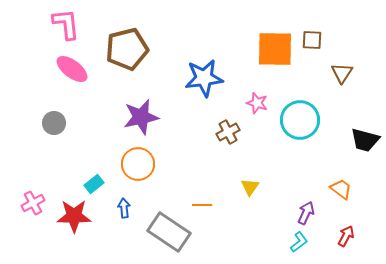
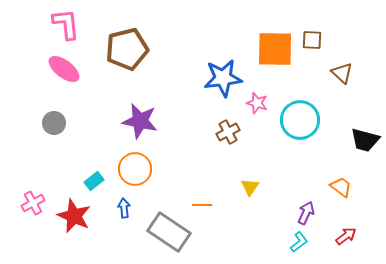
pink ellipse: moved 8 px left
brown triangle: rotated 20 degrees counterclockwise
blue star: moved 19 px right
purple star: moved 1 px left, 4 px down; rotated 24 degrees clockwise
orange circle: moved 3 px left, 5 px down
cyan rectangle: moved 3 px up
orange trapezoid: moved 2 px up
red star: rotated 24 degrees clockwise
red arrow: rotated 25 degrees clockwise
